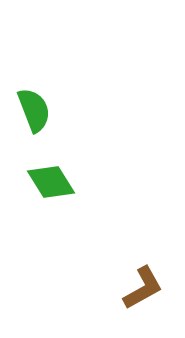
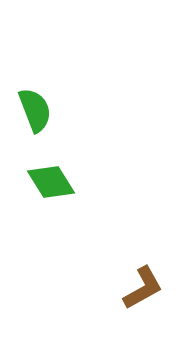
green semicircle: moved 1 px right
